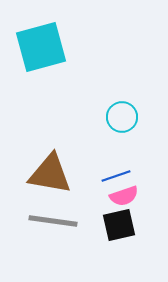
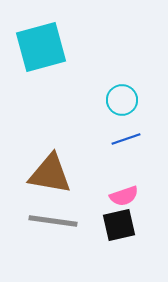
cyan circle: moved 17 px up
blue line: moved 10 px right, 37 px up
